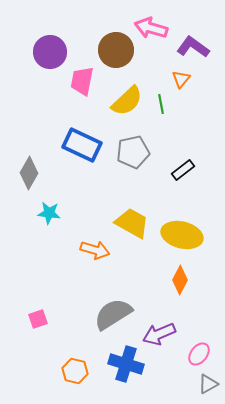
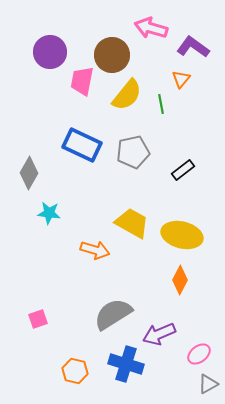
brown circle: moved 4 px left, 5 px down
yellow semicircle: moved 6 px up; rotated 8 degrees counterclockwise
pink ellipse: rotated 15 degrees clockwise
